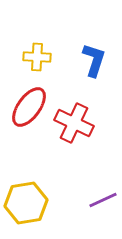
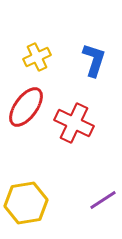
yellow cross: rotated 28 degrees counterclockwise
red ellipse: moved 3 px left
purple line: rotated 8 degrees counterclockwise
